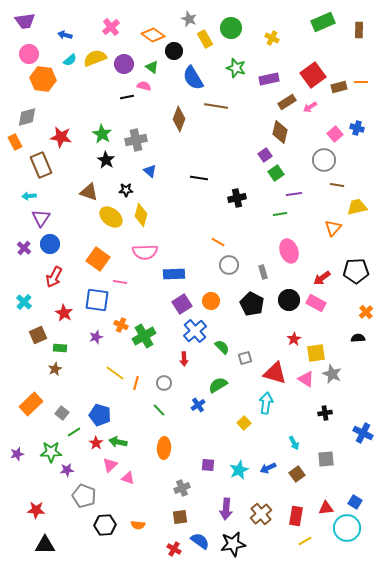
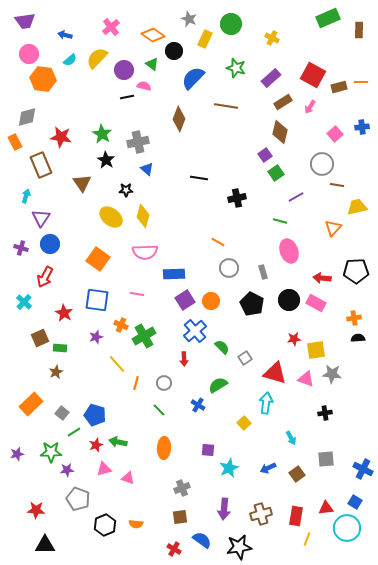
green rectangle at (323, 22): moved 5 px right, 4 px up
green circle at (231, 28): moved 4 px up
yellow rectangle at (205, 39): rotated 54 degrees clockwise
yellow semicircle at (95, 58): moved 2 px right; rotated 25 degrees counterclockwise
purple circle at (124, 64): moved 6 px down
green triangle at (152, 67): moved 3 px up
red square at (313, 75): rotated 25 degrees counterclockwise
blue semicircle at (193, 78): rotated 75 degrees clockwise
purple rectangle at (269, 79): moved 2 px right, 1 px up; rotated 30 degrees counterclockwise
brown rectangle at (287, 102): moved 4 px left
brown line at (216, 106): moved 10 px right
pink arrow at (310, 107): rotated 24 degrees counterclockwise
blue cross at (357, 128): moved 5 px right, 1 px up; rotated 24 degrees counterclockwise
gray cross at (136, 140): moved 2 px right, 2 px down
gray circle at (324, 160): moved 2 px left, 4 px down
blue triangle at (150, 171): moved 3 px left, 2 px up
brown triangle at (89, 192): moved 7 px left, 9 px up; rotated 36 degrees clockwise
purple line at (294, 194): moved 2 px right, 3 px down; rotated 21 degrees counterclockwise
cyan arrow at (29, 196): moved 3 px left; rotated 112 degrees clockwise
green line at (280, 214): moved 7 px down; rotated 24 degrees clockwise
yellow diamond at (141, 215): moved 2 px right, 1 px down
purple cross at (24, 248): moved 3 px left; rotated 24 degrees counterclockwise
gray circle at (229, 265): moved 3 px down
red arrow at (54, 277): moved 9 px left
red arrow at (322, 278): rotated 42 degrees clockwise
pink line at (120, 282): moved 17 px right, 12 px down
purple square at (182, 304): moved 3 px right, 4 px up
orange cross at (366, 312): moved 12 px left, 6 px down; rotated 32 degrees clockwise
brown square at (38, 335): moved 2 px right, 3 px down
red star at (294, 339): rotated 24 degrees clockwise
yellow square at (316, 353): moved 3 px up
gray square at (245, 358): rotated 16 degrees counterclockwise
brown star at (55, 369): moved 1 px right, 3 px down
yellow line at (115, 373): moved 2 px right, 9 px up; rotated 12 degrees clockwise
gray star at (332, 374): rotated 18 degrees counterclockwise
pink triangle at (306, 379): rotated 12 degrees counterclockwise
blue cross at (198, 405): rotated 24 degrees counterclockwise
blue pentagon at (100, 415): moved 5 px left
blue cross at (363, 433): moved 36 px down
red star at (96, 443): moved 2 px down; rotated 16 degrees clockwise
cyan arrow at (294, 443): moved 3 px left, 5 px up
pink triangle at (110, 465): moved 6 px left, 4 px down; rotated 28 degrees clockwise
purple square at (208, 465): moved 15 px up
cyan star at (239, 470): moved 10 px left, 2 px up
gray pentagon at (84, 496): moved 6 px left, 3 px down
purple arrow at (226, 509): moved 2 px left
brown cross at (261, 514): rotated 25 degrees clockwise
black hexagon at (105, 525): rotated 20 degrees counterclockwise
orange semicircle at (138, 525): moved 2 px left, 1 px up
blue semicircle at (200, 541): moved 2 px right, 1 px up
yellow line at (305, 541): moved 2 px right, 2 px up; rotated 40 degrees counterclockwise
black star at (233, 544): moved 6 px right, 3 px down
